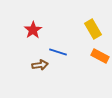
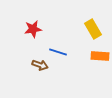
red star: moved 1 px up; rotated 24 degrees clockwise
orange rectangle: rotated 24 degrees counterclockwise
brown arrow: rotated 28 degrees clockwise
